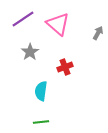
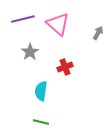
purple line: rotated 20 degrees clockwise
green line: rotated 21 degrees clockwise
